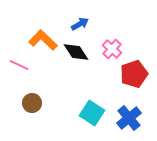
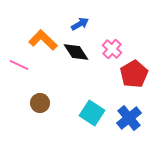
red pentagon: rotated 12 degrees counterclockwise
brown circle: moved 8 px right
